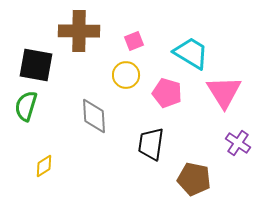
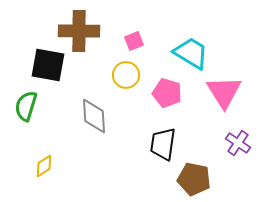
black square: moved 12 px right
black trapezoid: moved 12 px right
